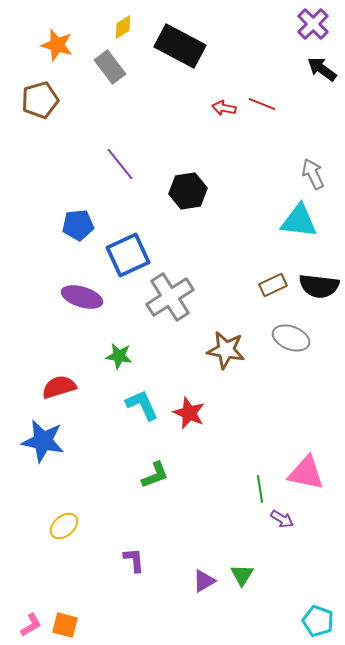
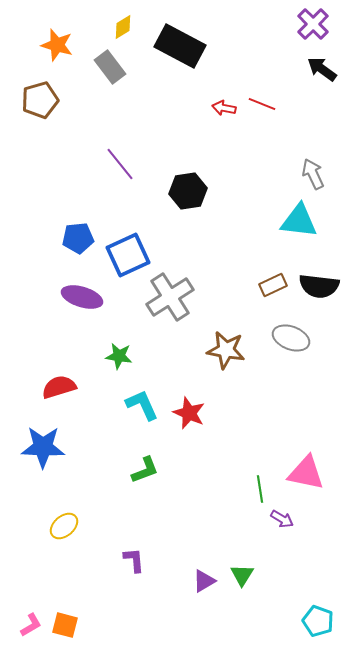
blue pentagon: moved 13 px down
blue star: moved 6 px down; rotated 9 degrees counterclockwise
green L-shape: moved 10 px left, 5 px up
